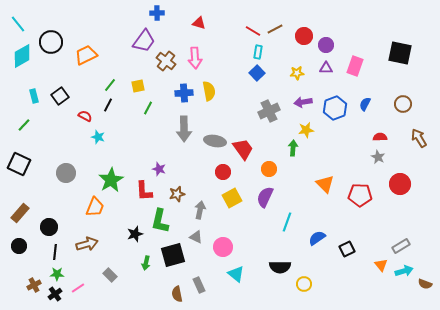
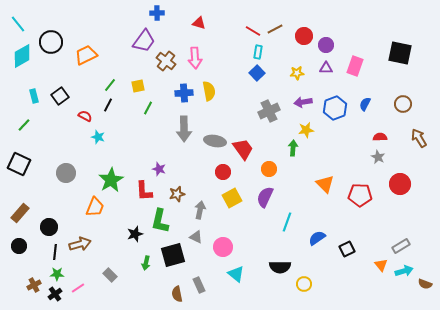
brown arrow at (87, 244): moved 7 px left
